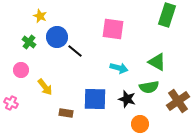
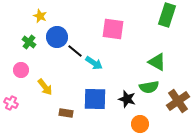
cyan arrow: moved 25 px left, 5 px up; rotated 18 degrees clockwise
